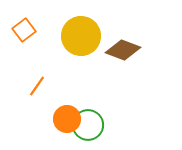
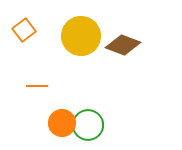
brown diamond: moved 5 px up
orange line: rotated 55 degrees clockwise
orange circle: moved 5 px left, 4 px down
